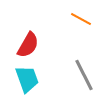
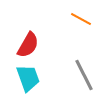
cyan trapezoid: moved 1 px right, 1 px up
